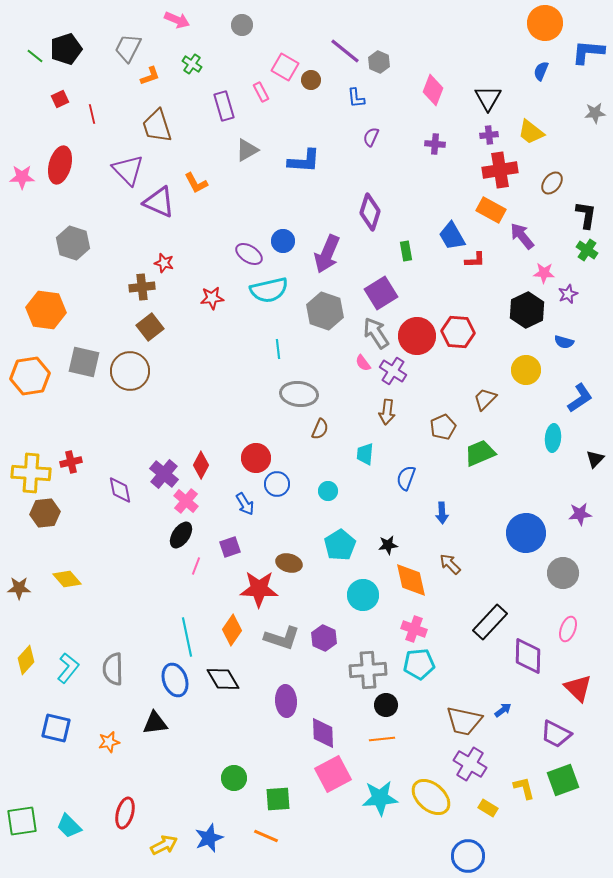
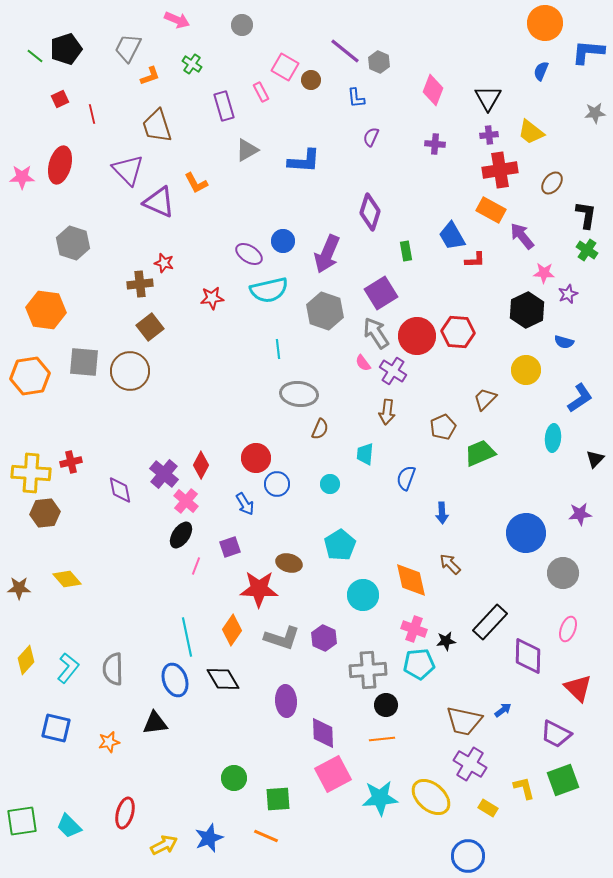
brown cross at (142, 287): moved 2 px left, 3 px up
gray square at (84, 362): rotated 8 degrees counterclockwise
cyan circle at (328, 491): moved 2 px right, 7 px up
black star at (388, 545): moved 58 px right, 96 px down
